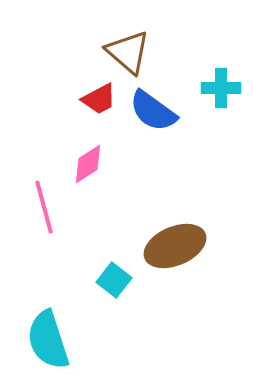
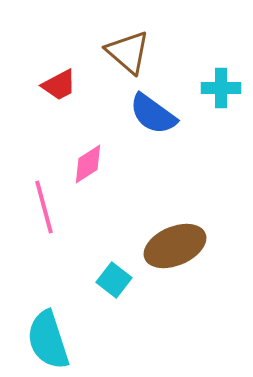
red trapezoid: moved 40 px left, 14 px up
blue semicircle: moved 3 px down
